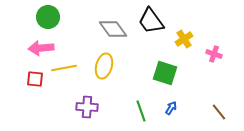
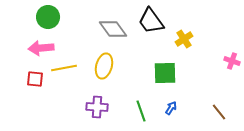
pink cross: moved 18 px right, 7 px down
green square: rotated 20 degrees counterclockwise
purple cross: moved 10 px right
